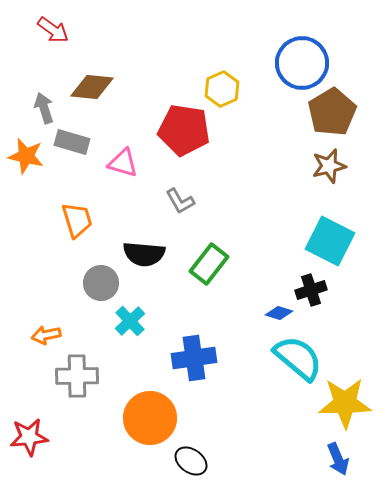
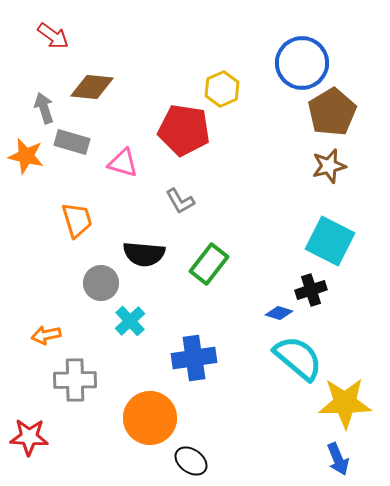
red arrow: moved 6 px down
gray cross: moved 2 px left, 4 px down
red star: rotated 9 degrees clockwise
